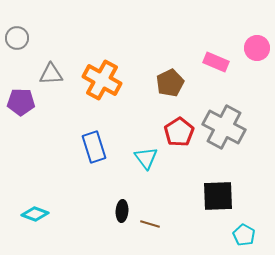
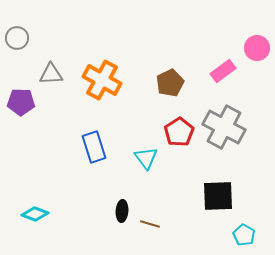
pink rectangle: moved 7 px right, 9 px down; rotated 60 degrees counterclockwise
